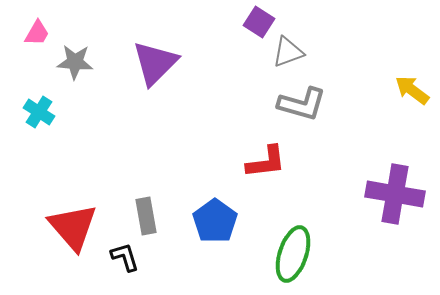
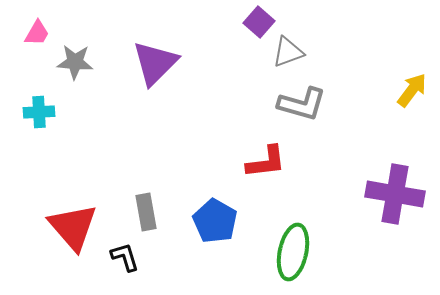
purple square: rotated 8 degrees clockwise
yellow arrow: rotated 90 degrees clockwise
cyan cross: rotated 36 degrees counterclockwise
gray rectangle: moved 4 px up
blue pentagon: rotated 6 degrees counterclockwise
green ellipse: moved 2 px up; rotated 6 degrees counterclockwise
